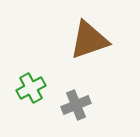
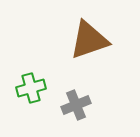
green cross: rotated 12 degrees clockwise
